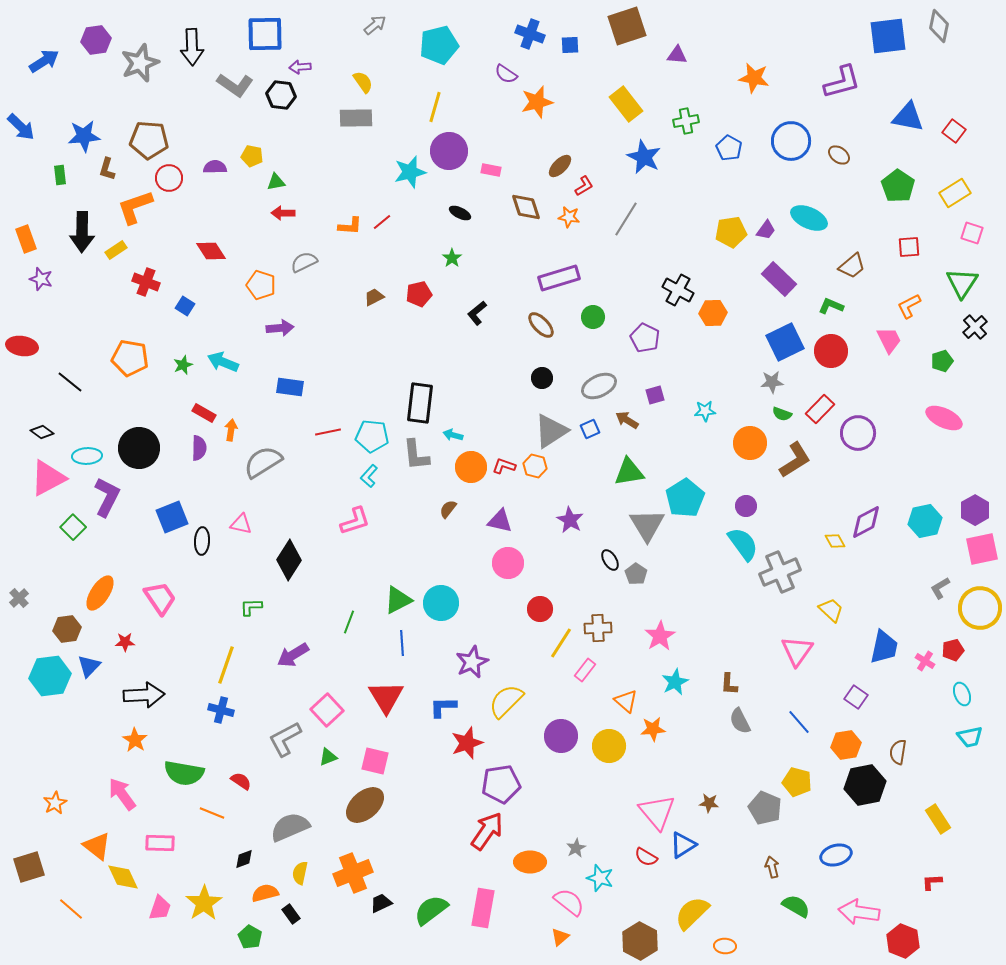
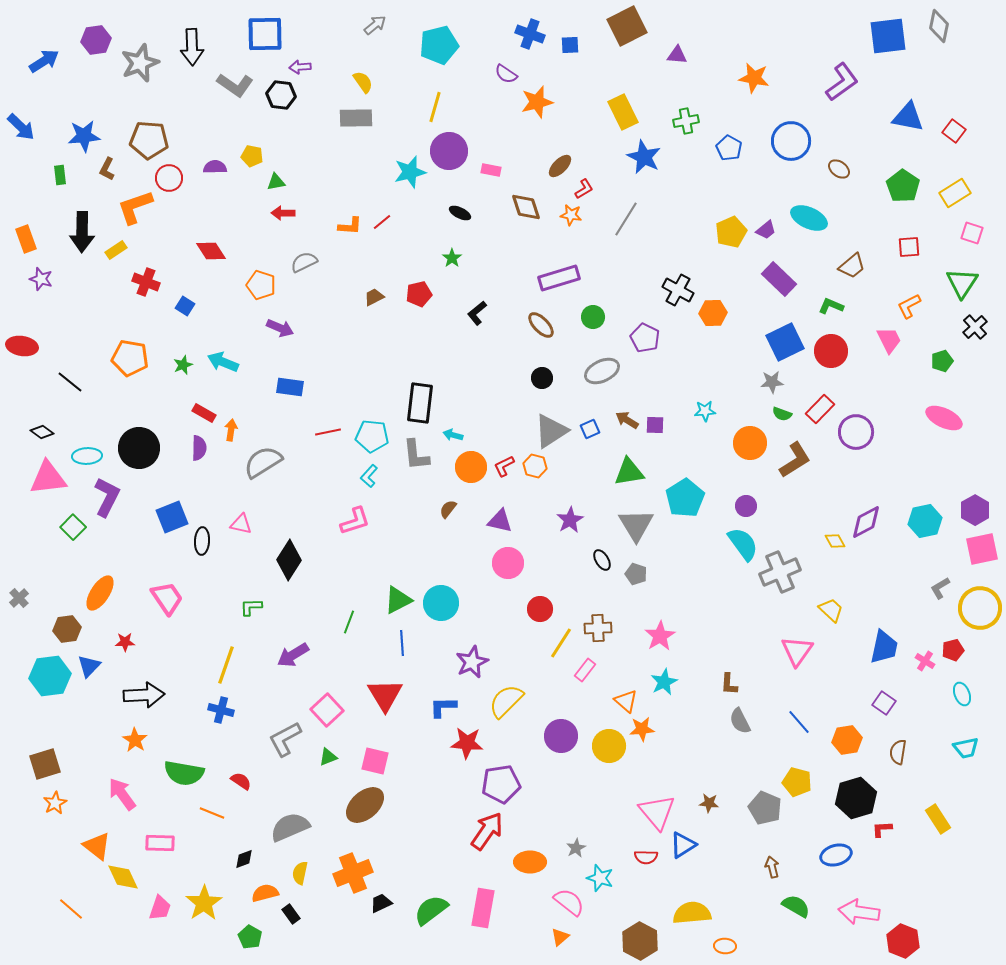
brown square at (627, 26): rotated 9 degrees counterclockwise
purple L-shape at (842, 82): rotated 21 degrees counterclockwise
yellow rectangle at (626, 104): moved 3 px left, 8 px down; rotated 12 degrees clockwise
brown ellipse at (839, 155): moved 14 px down
brown L-shape at (107, 169): rotated 10 degrees clockwise
red L-shape at (584, 186): moved 3 px down
green pentagon at (898, 186): moved 5 px right
orange star at (569, 217): moved 2 px right, 2 px up
purple trapezoid at (766, 230): rotated 15 degrees clockwise
yellow pentagon at (731, 232): rotated 16 degrees counterclockwise
purple arrow at (280, 328): rotated 28 degrees clockwise
gray ellipse at (599, 386): moved 3 px right, 15 px up
purple square at (655, 395): moved 30 px down; rotated 18 degrees clockwise
purple circle at (858, 433): moved 2 px left, 1 px up
red L-shape at (504, 466): rotated 45 degrees counterclockwise
pink triangle at (48, 478): rotated 21 degrees clockwise
purple star at (570, 520): rotated 12 degrees clockwise
gray triangle at (647, 525): moved 11 px left
black ellipse at (610, 560): moved 8 px left
gray pentagon at (636, 574): rotated 15 degrees counterclockwise
pink trapezoid at (160, 598): moved 7 px right
cyan star at (675, 682): moved 11 px left
red triangle at (386, 697): moved 1 px left, 2 px up
purple square at (856, 697): moved 28 px right, 6 px down
orange star at (653, 729): moved 11 px left
cyan trapezoid at (970, 737): moved 4 px left, 11 px down
red star at (467, 743): rotated 24 degrees clockwise
orange hexagon at (846, 745): moved 1 px right, 5 px up
black hexagon at (865, 785): moved 9 px left, 13 px down; rotated 6 degrees counterclockwise
red semicircle at (646, 857): rotated 30 degrees counterclockwise
brown square at (29, 867): moved 16 px right, 103 px up
red L-shape at (932, 882): moved 50 px left, 53 px up
yellow semicircle at (692, 913): rotated 39 degrees clockwise
